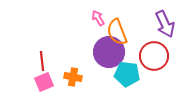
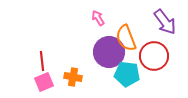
purple arrow: moved 2 px up; rotated 12 degrees counterclockwise
orange semicircle: moved 9 px right, 6 px down
